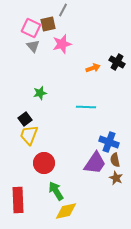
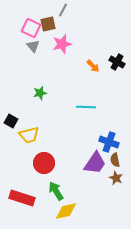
orange arrow: moved 2 px up; rotated 64 degrees clockwise
black square: moved 14 px left, 2 px down; rotated 24 degrees counterclockwise
yellow trapezoid: rotated 125 degrees counterclockwise
red rectangle: moved 4 px right, 2 px up; rotated 70 degrees counterclockwise
